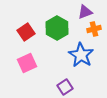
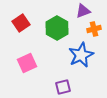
purple triangle: moved 2 px left, 1 px up
red square: moved 5 px left, 9 px up
blue star: rotated 15 degrees clockwise
purple square: moved 2 px left; rotated 21 degrees clockwise
